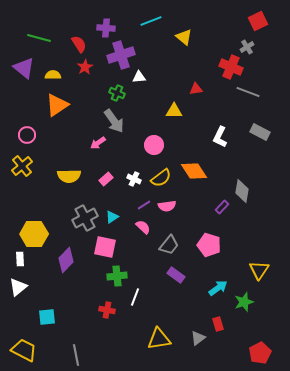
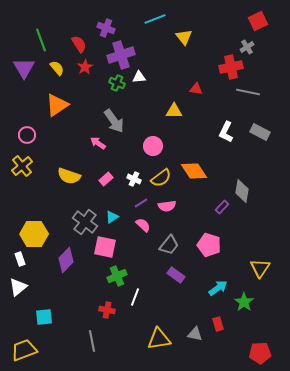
cyan line at (151, 21): moved 4 px right, 2 px up
purple cross at (106, 28): rotated 18 degrees clockwise
yellow triangle at (184, 37): rotated 12 degrees clockwise
green line at (39, 38): moved 2 px right, 2 px down; rotated 55 degrees clockwise
red cross at (231, 67): rotated 35 degrees counterclockwise
purple triangle at (24, 68): rotated 20 degrees clockwise
yellow semicircle at (53, 75): moved 4 px right, 7 px up; rotated 49 degrees clockwise
red triangle at (196, 89): rotated 16 degrees clockwise
gray line at (248, 92): rotated 10 degrees counterclockwise
green cross at (117, 93): moved 10 px up
white L-shape at (220, 137): moved 6 px right, 5 px up
pink arrow at (98, 143): rotated 70 degrees clockwise
pink circle at (154, 145): moved 1 px left, 1 px down
yellow semicircle at (69, 176): rotated 20 degrees clockwise
purple line at (144, 205): moved 3 px left, 2 px up
gray cross at (85, 218): moved 4 px down; rotated 25 degrees counterclockwise
pink semicircle at (143, 227): moved 2 px up
white rectangle at (20, 259): rotated 16 degrees counterclockwise
yellow triangle at (259, 270): moved 1 px right, 2 px up
green cross at (117, 276): rotated 18 degrees counterclockwise
green star at (244, 302): rotated 18 degrees counterclockwise
cyan square at (47, 317): moved 3 px left
gray triangle at (198, 338): moved 3 px left, 4 px up; rotated 49 degrees clockwise
yellow trapezoid at (24, 350): rotated 48 degrees counterclockwise
red pentagon at (260, 353): rotated 25 degrees clockwise
gray line at (76, 355): moved 16 px right, 14 px up
